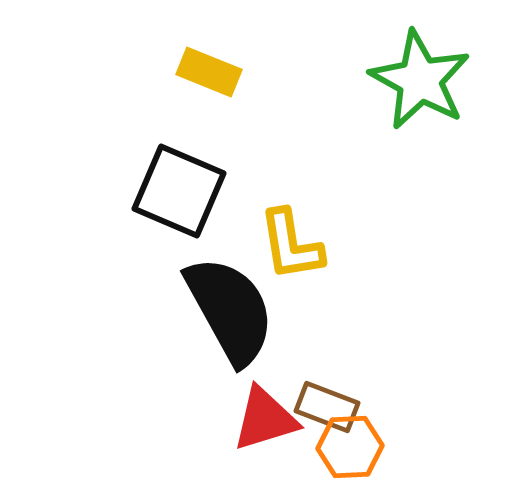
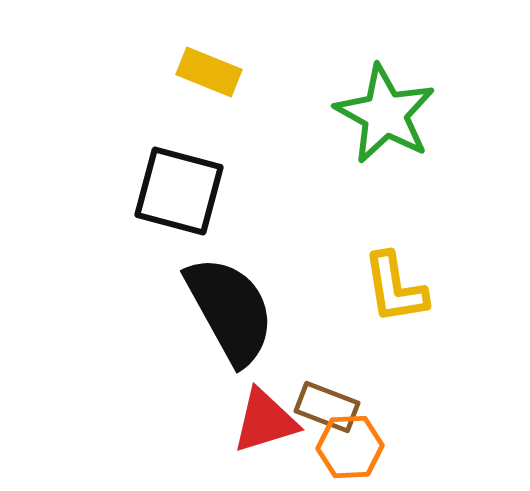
green star: moved 35 px left, 34 px down
black square: rotated 8 degrees counterclockwise
yellow L-shape: moved 104 px right, 43 px down
red triangle: moved 2 px down
